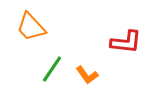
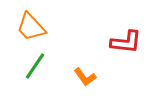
green line: moved 17 px left, 3 px up
orange L-shape: moved 2 px left, 2 px down
